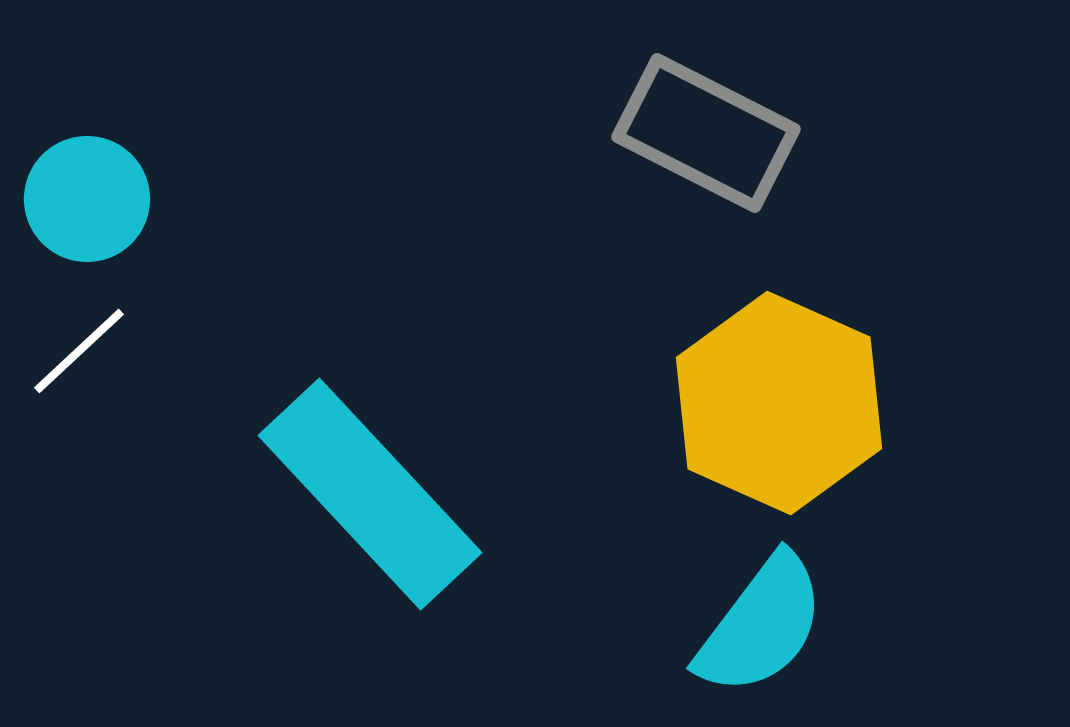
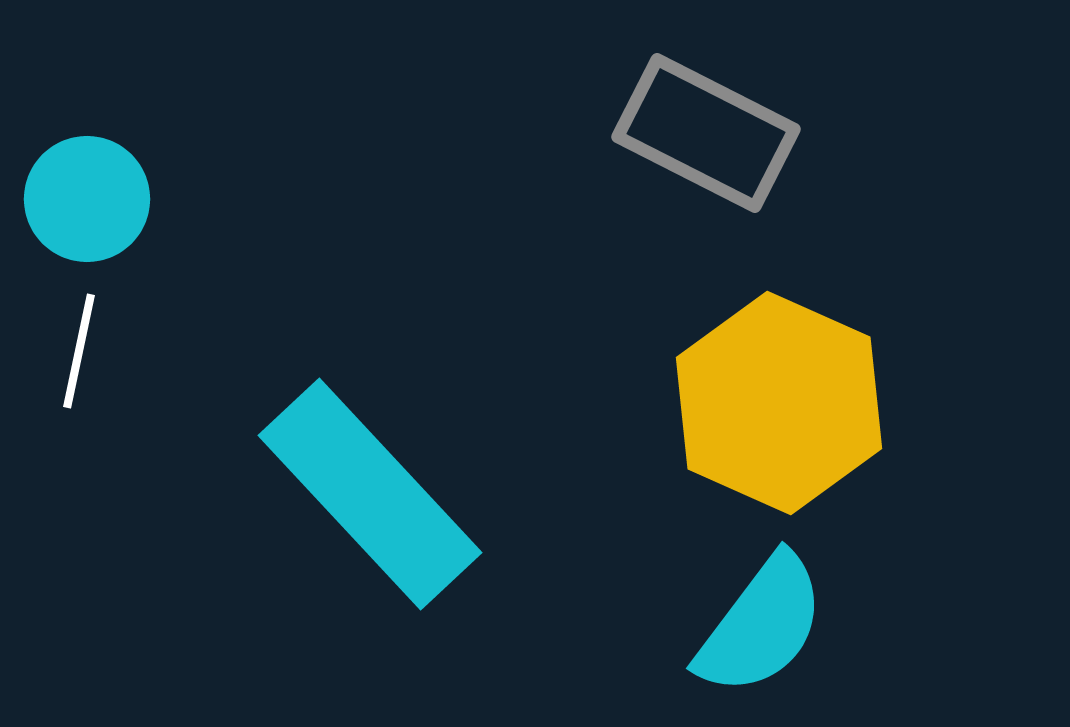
white line: rotated 35 degrees counterclockwise
